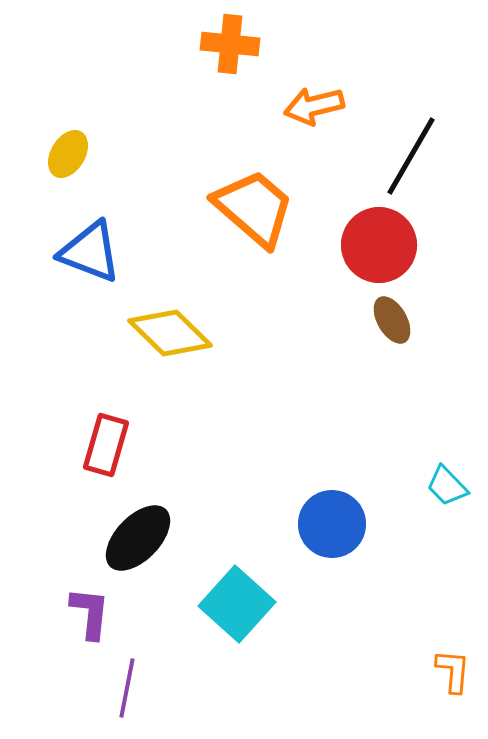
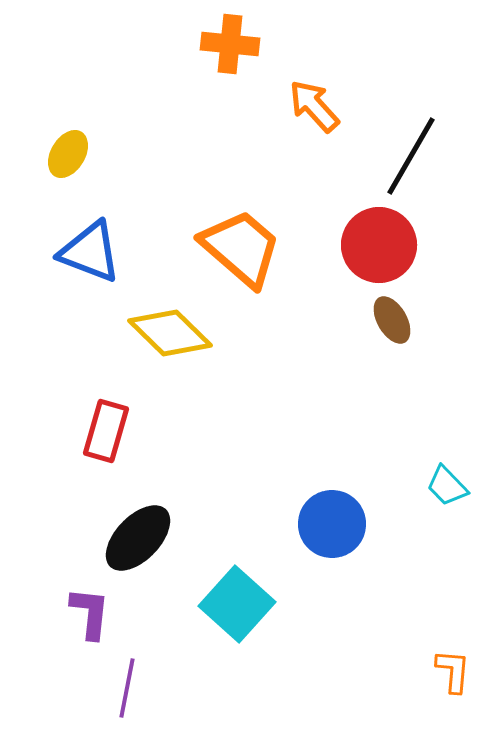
orange arrow: rotated 62 degrees clockwise
orange trapezoid: moved 13 px left, 40 px down
red rectangle: moved 14 px up
